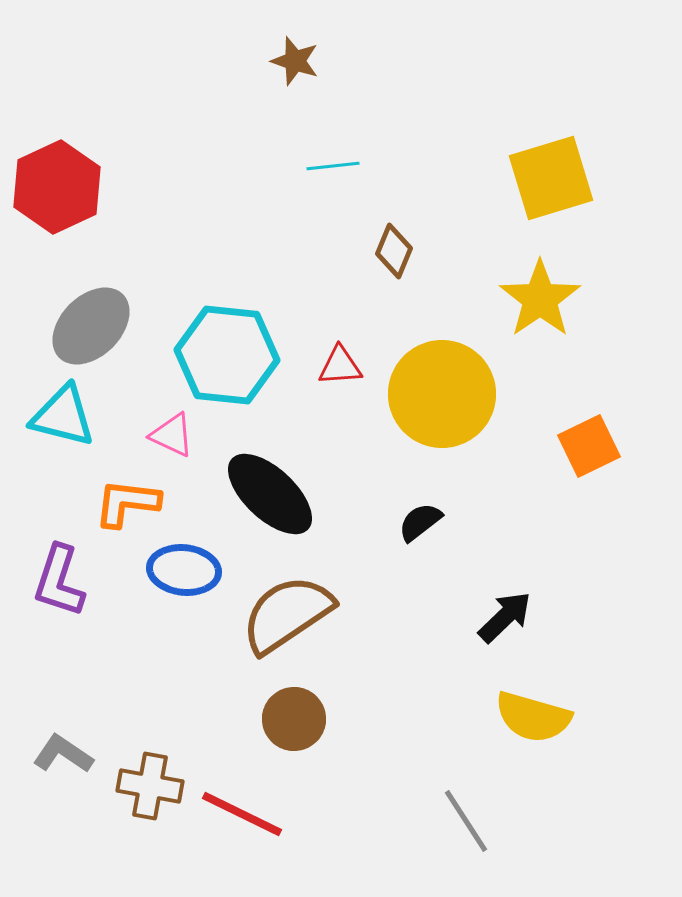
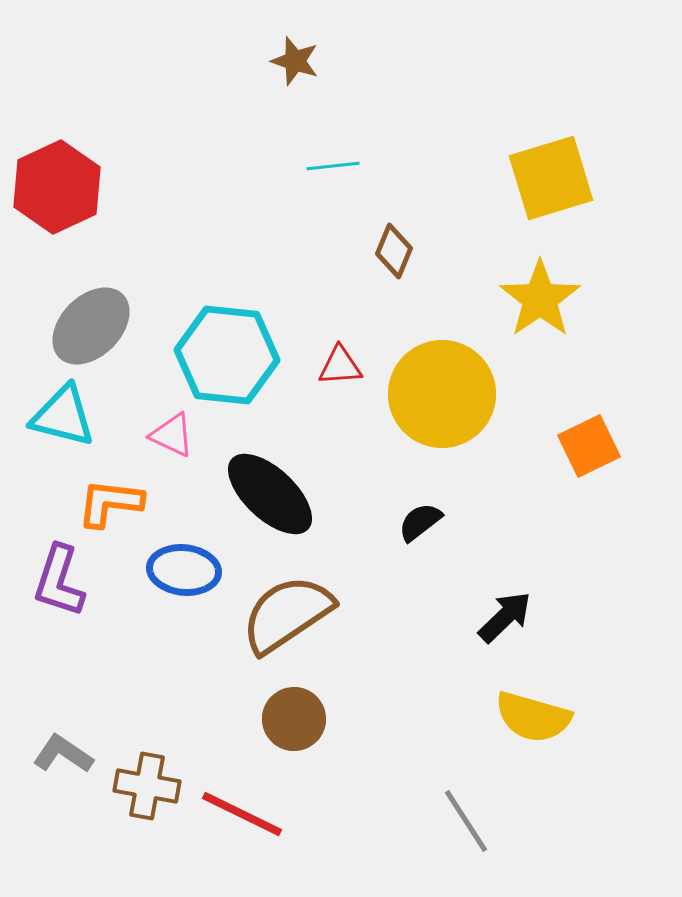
orange L-shape: moved 17 px left
brown cross: moved 3 px left
